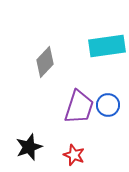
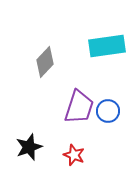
blue circle: moved 6 px down
